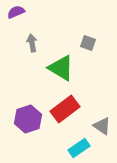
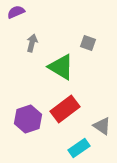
gray arrow: rotated 24 degrees clockwise
green triangle: moved 1 px up
